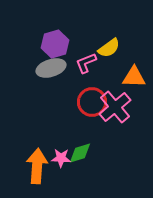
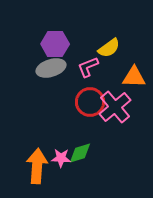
purple hexagon: rotated 16 degrees clockwise
pink L-shape: moved 2 px right, 4 px down
red circle: moved 2 px left
